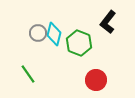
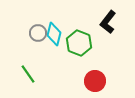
red circle: moved 1 px left, 1 px down
